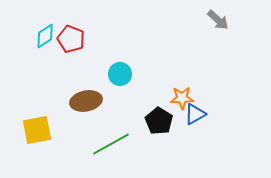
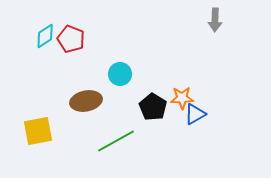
gray arrow: moved 3 px left; rotated 50 degrees clockwise
black pentagon: moved 6 px left, 14 px up
yellow square: moved 1 px right, 1 px down
green line: moved 5 px right, 3 px up
